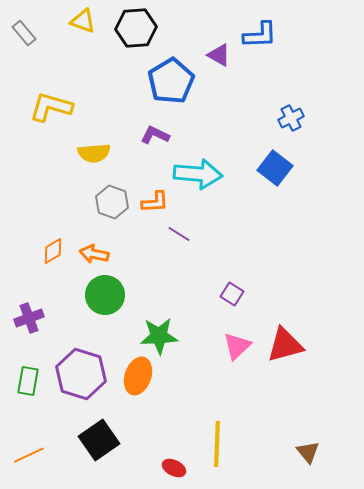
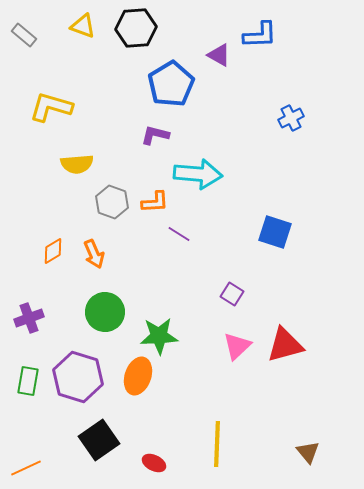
yellow triangle: moved 5 px down
gray rectangle: moved 2 px down; rotated 10 degrees counterclockwise
blue pentagon: moved 3 px down
purple L-shape: rotated 12 degrees counterclockwise
yellow semicircle: moved 17 px left, 11 px down
blue square: moved 64 px down; rotated 20 degrees counterclockwise
orange arrow: rotated 124 degrees counterclockwise
green circle: moved 17 px down
purple hexagon: moved 3 px left, 3 px down
orange line: moved 3 px left, 13 px down
red ellipse: moved 20 px left, 5 px up
